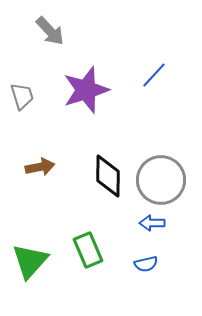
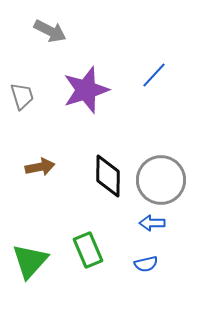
gray arrow: rotated 20 degrees counterclockwise
